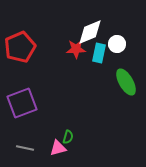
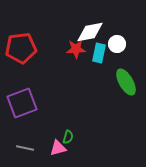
white diamond: rotated 12 degrees clockwise
red pentagon: moved 1 px right, 1 px down; rotated 16 degrees clockwise
